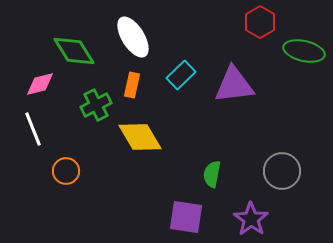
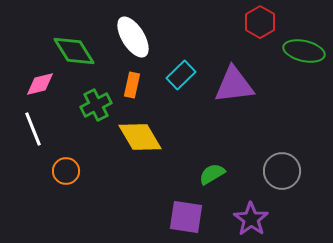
green semicircle: rotated 48 degrees clockwise
